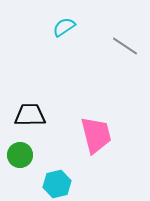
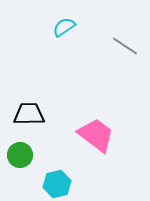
black trapezoid: moved 1 px left, 1 px up
pink trapezoid: rotated 39 degrees counterclockwise
